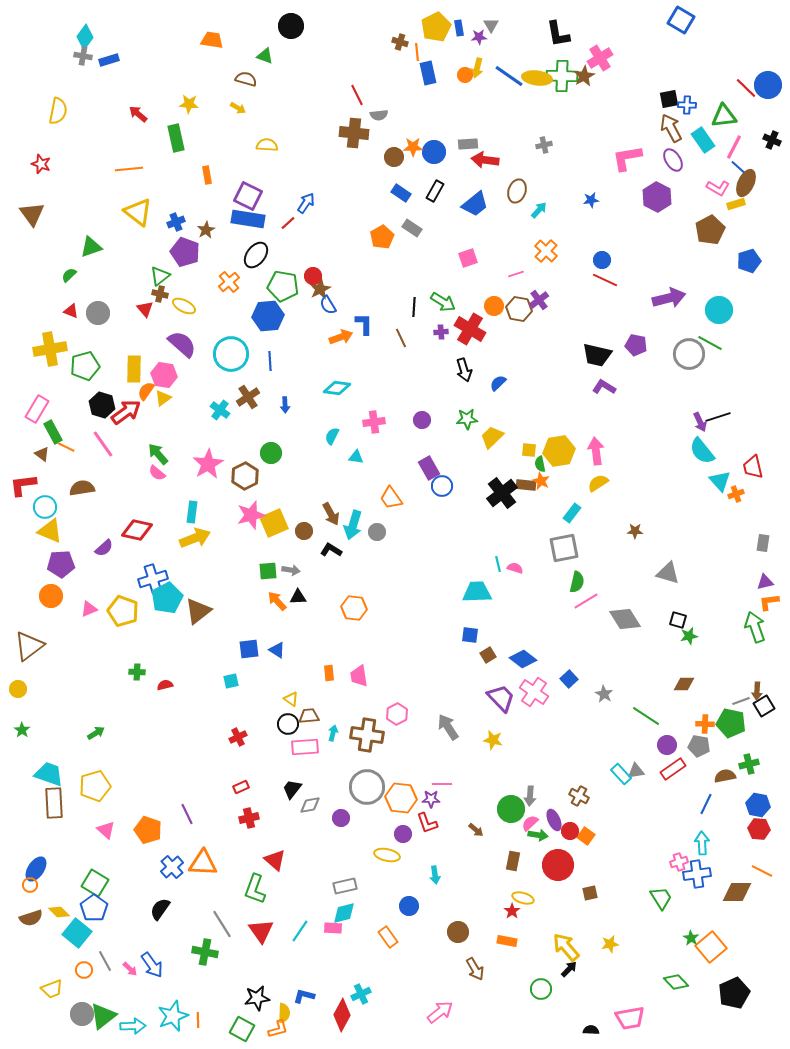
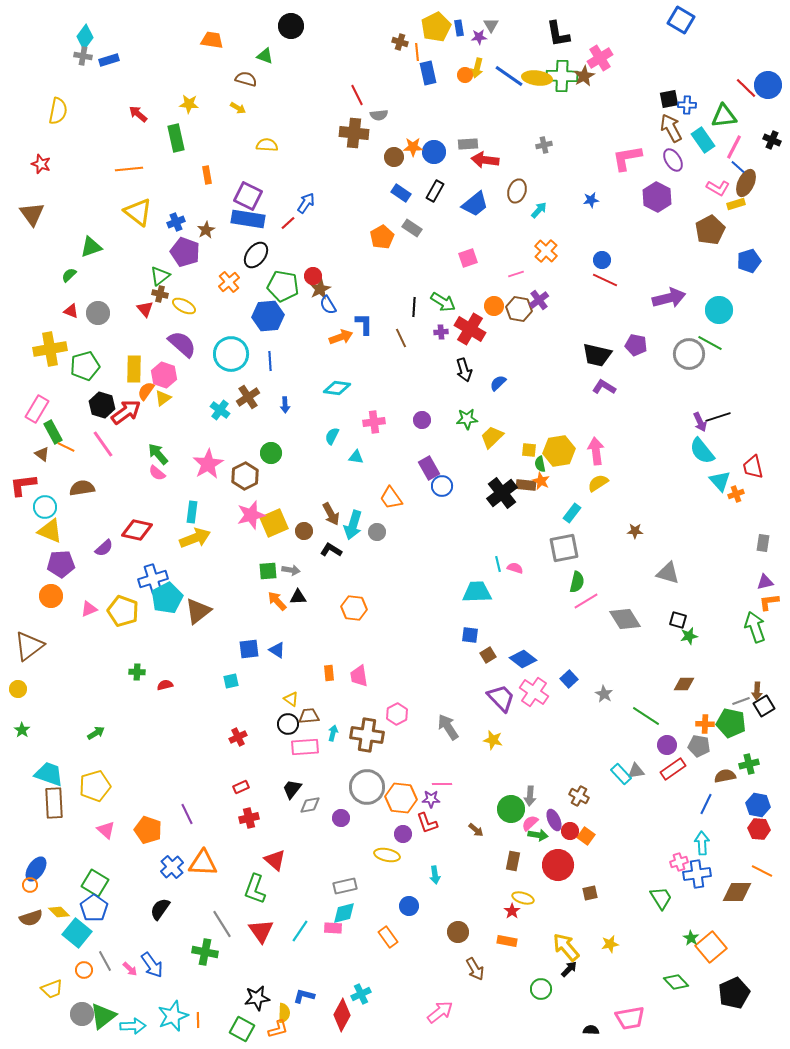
pink hexagon at (164, 375): rotated 10 degrees clockwise
